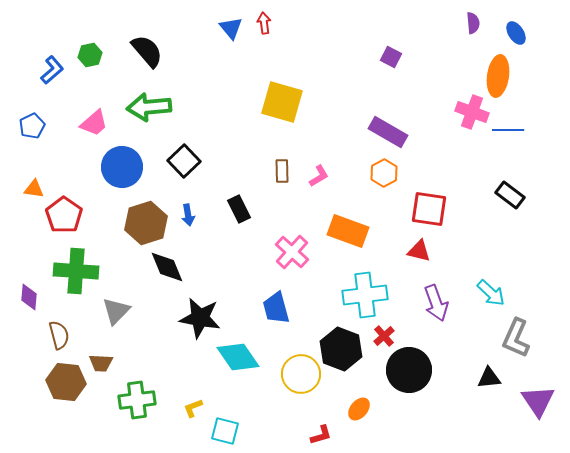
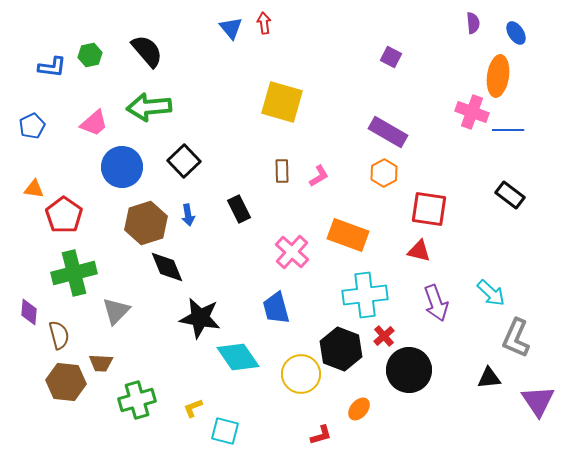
blue L-shape at (52, 70): moved 3 px up; rotated 48 degrees clockwise
orange rectangle at (348, 231): moved 4 px down
green cross at (76, 271): moved 2 px left, 2 px down; rotated 18 degrees counterclockwise
purple diamond at (29, 297): moved 15 px down
green cross at (137, 400): rotated 9 degrees counterclockwise
